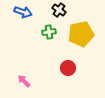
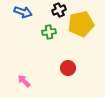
black cross: rotated 32 degrees clockwise
yellow pentagon: moved 10 px up
